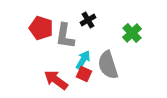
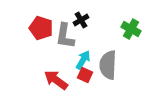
black cross: moved 7 px left
green cross: moved 1 px left, 4 px up; rotated 18 degrees counterclockwise
gray semicircle: rotated 20 degrees clockwise
red square: moved 1 px right, 1 px down
